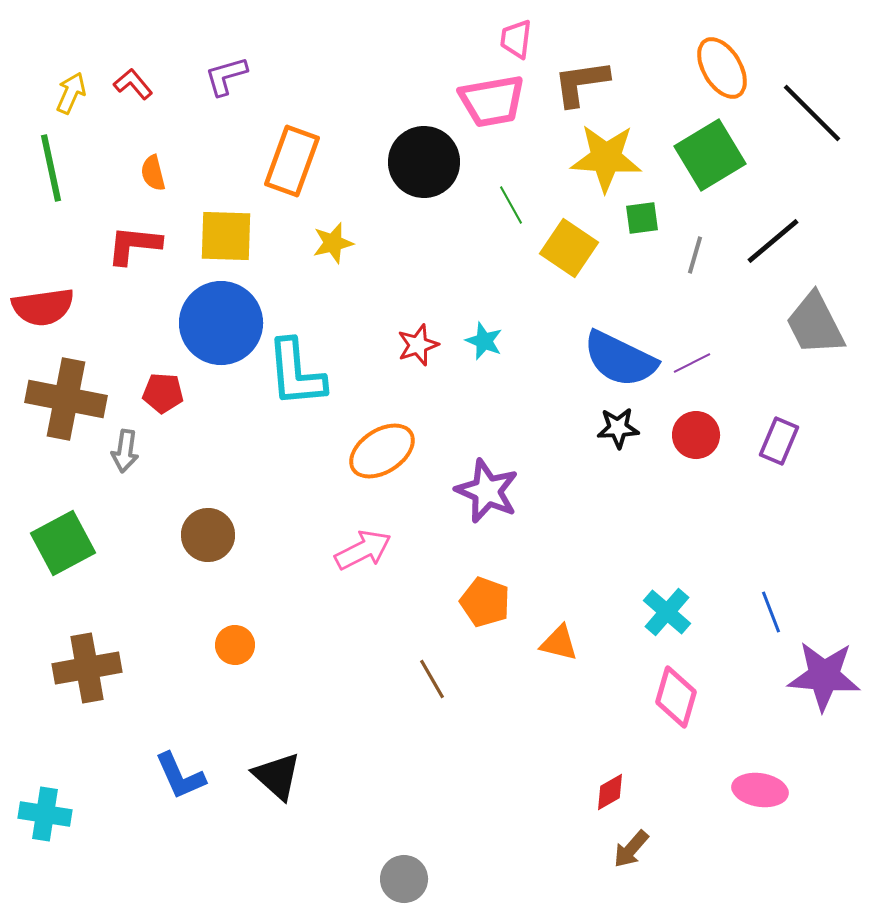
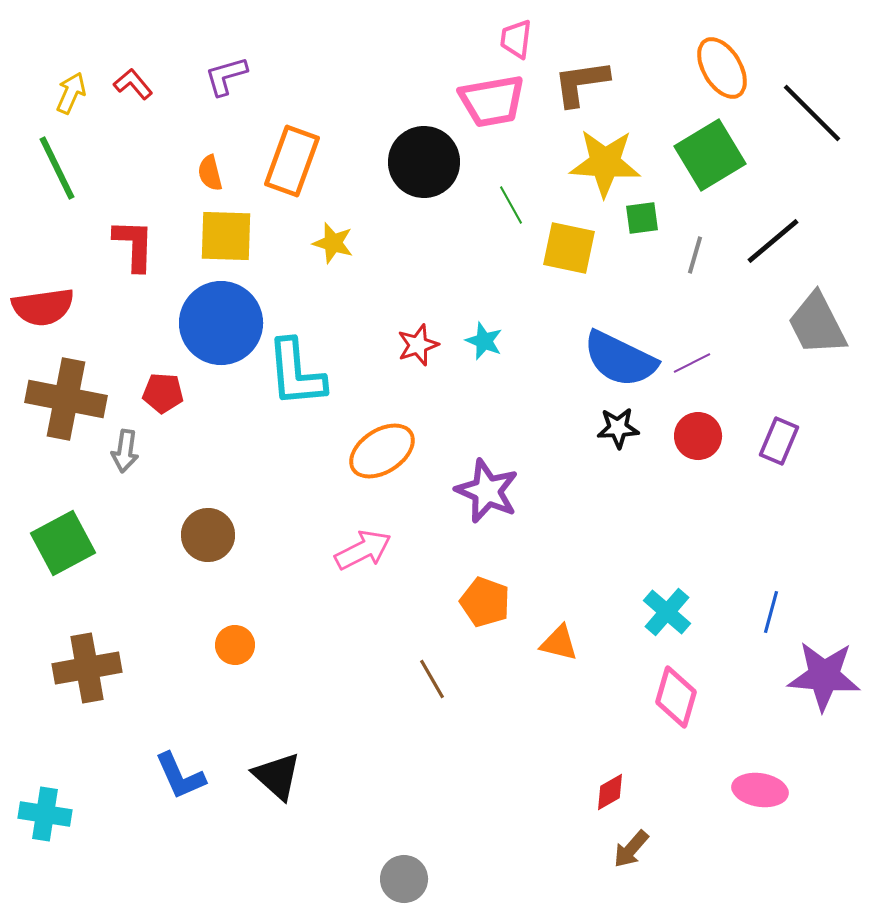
yellow star at (606, 158): moved 1 px left, 5 px down
green line at (51, 168): moved 6 px right; rotated 14 degrees counterclockwise
orange semicircle at (153, 173): moved 57 px right
yellow star at (333, 243): rotated 30 degrees clockwise
red L-shape at (134, 245): rotated 86 degrees clockwise
yellow square at (569, 248): rotated 22 degrees counterclockwise
gray trapezoid at (815, 324): moved 2 px right
red circle at (696, 435): moved 2 px right, 1 px down
blue line at (771, 612): rotated 36 degrees clockwise
